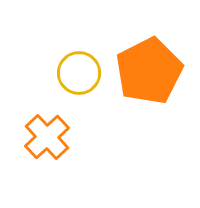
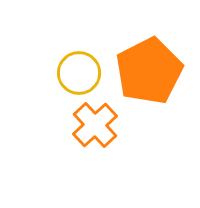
orange cross: moved 48 px right, 12 px up
